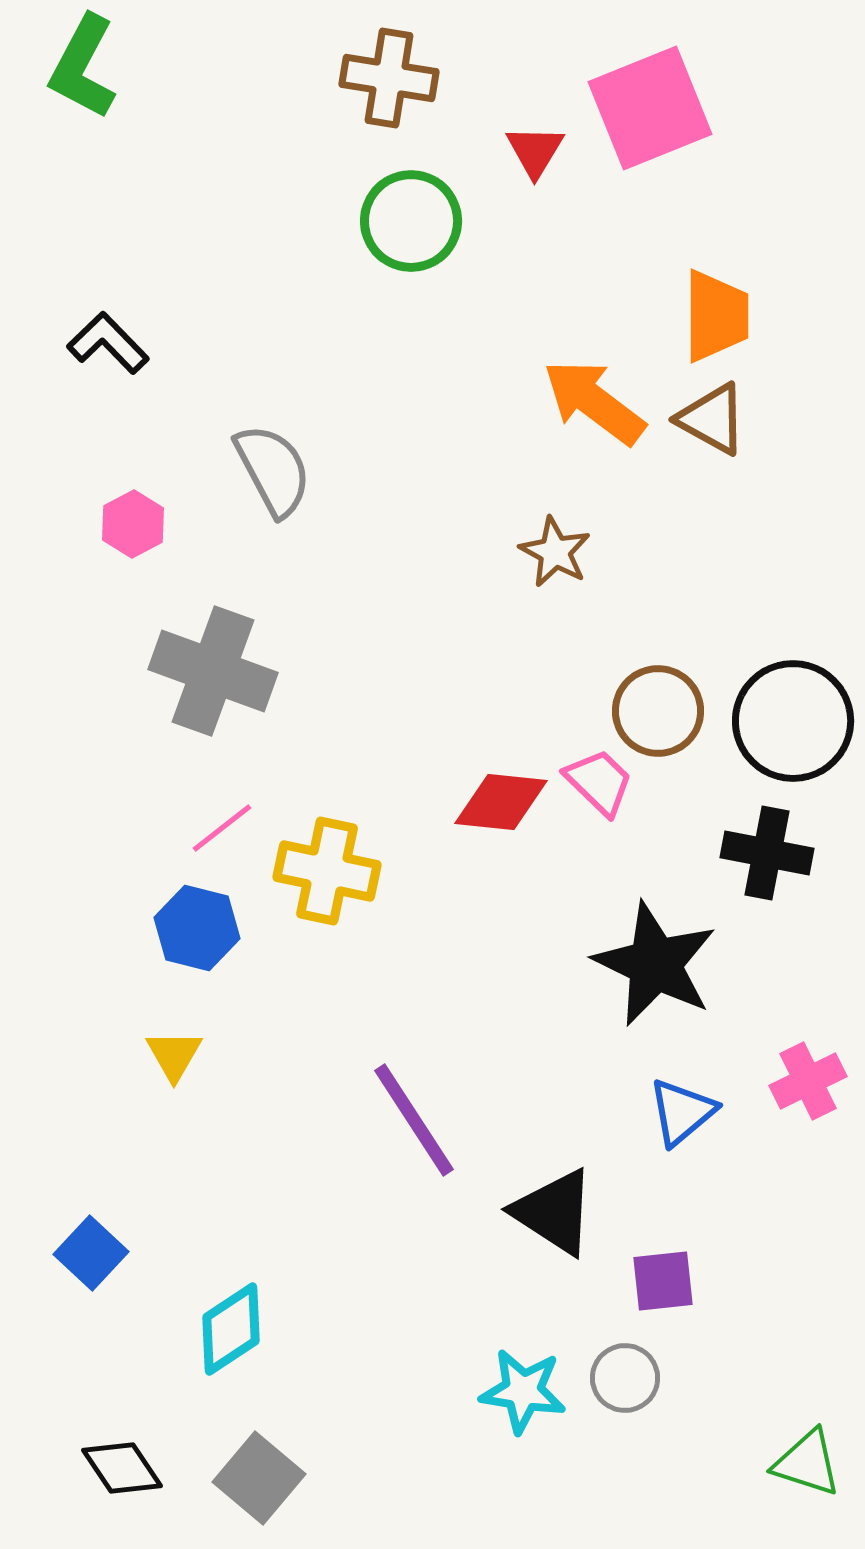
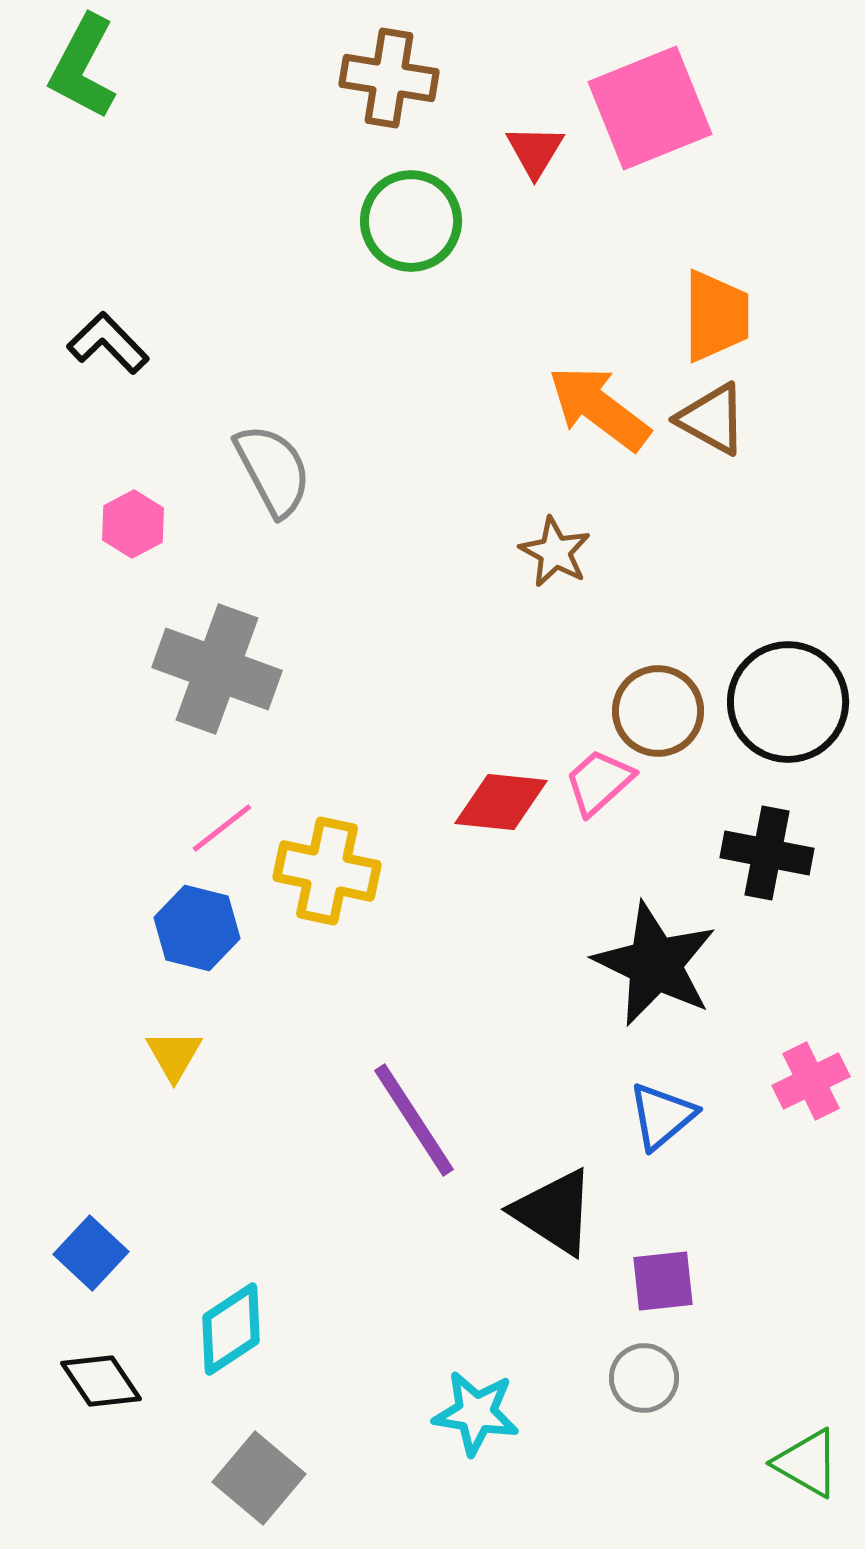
orange arrow: moved 5 px right, 6 px down
gray cross: moved 4 px right, 2 px up
black circle: moved 5 px left, 19 px up
pink trapezoid: rotated 86 degrees counterclockwise
pink cross: moved 3 px right
blue triangle: moved 20 px left, 4 px down
gray circle: moved 19 px right
cyan star: moved 47 px left, 22 px down
green triangle: rotated 12 degrees clockwise
black diamond: moved 21 px left, 87 px up
